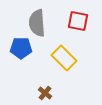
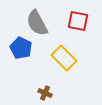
gray semicircle: rotated 24 degrees counterclockwise
blue pentagon: rotated 25 degrees clockwise
brown cross: rotated 16 degrees counterclockwise
